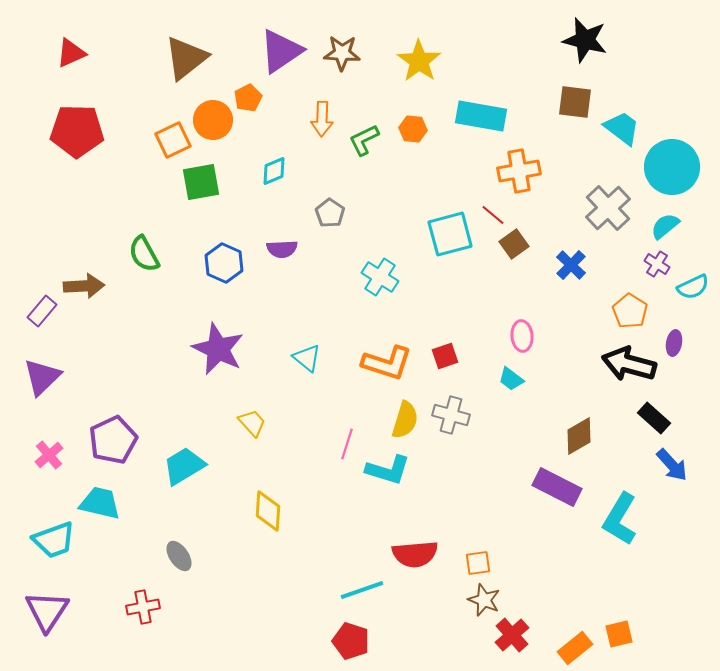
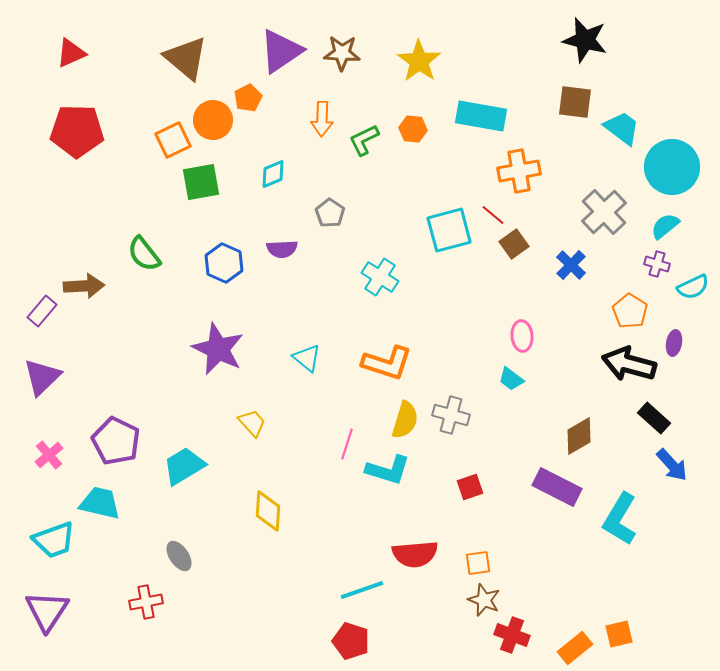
brown triangle at (186, 58): rotated 42 degrees counterclockwise
cyan diamond at (274, 171): moved 1 px left, 3 px down
gray cross at (608, 208): moved 4 px left, 4 px down
cyan square at (450, 234): moved 1 px left, 4 px up
green semicircle at (144, 254): rotated 9 degrees counterclockwise
purple cross at (657, 264): rotated 15 degrees counterclockwise
red square at (445, 356): moved 25 px right, 131 px down
purple pentagon at (113, 440): moved 3 px right, 1 px down; rotated 21 degrees counterclockwise
red cross at (143, 607): moved 3 px right, 5 px up
red cross at (512, 635): rotated 28 degrees counterclockwise
